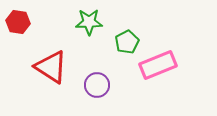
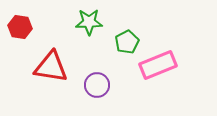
red hexagon: moved 2 px right, 5 px down
red triangle: rotated 24 degrees counterclockwise
